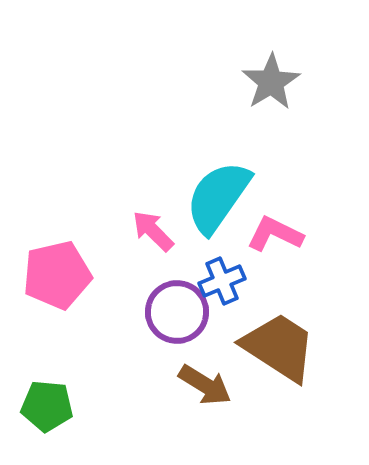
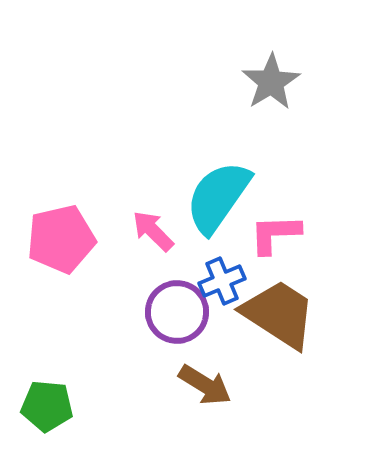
pink L-shape: rotated 28 degrees counterclockwise
pink pentagon: moved 4 px right, 36 px up
brown trapezoid: moved 33 px up
